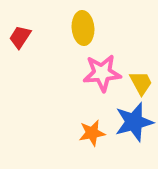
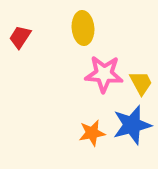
pink star: moved 2 px right, 1 px down; rotated 9 degrees clockwise
blue star: moved 2 px left, 3 px down
